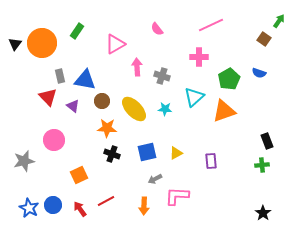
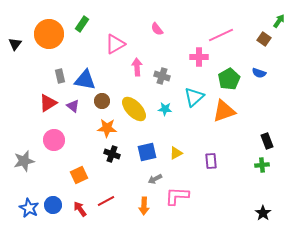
pink line: moved 10 px right, 10 px down
green rectangle: moved 5 px right, 7 px up
orange circle: moved 7 px right, 9 px up
red triangle: moved 6 px down; rotated 42 degrees clockwise
